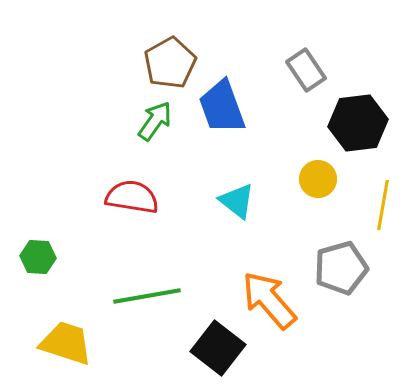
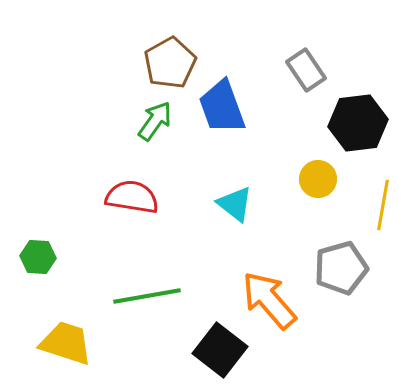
cyan triangle: moved 2 px left, 3 px down
black square: moved 2 px right, 2 px down
